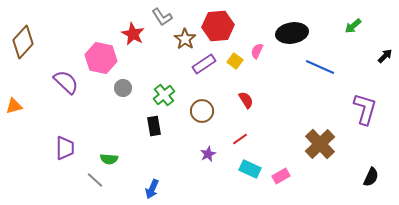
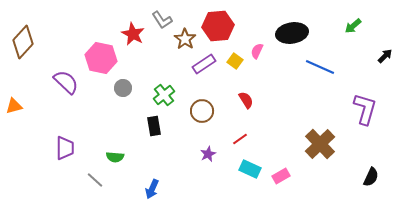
gray L-shape: moved 3 px down
green semicircle: moved 6 px right, 2 px up
